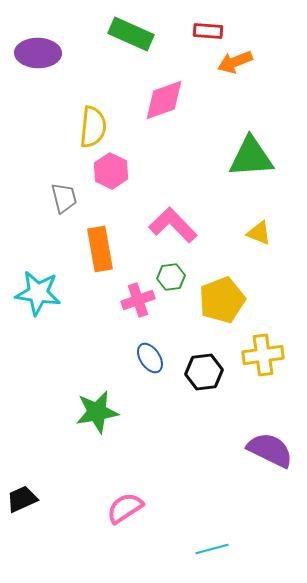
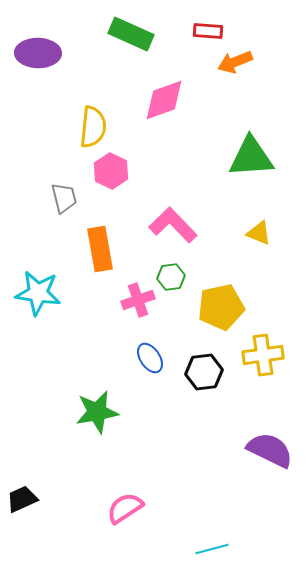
yellow pentagon: moved 1 px left, 7 px down; rotated 9 degrees clockwise
